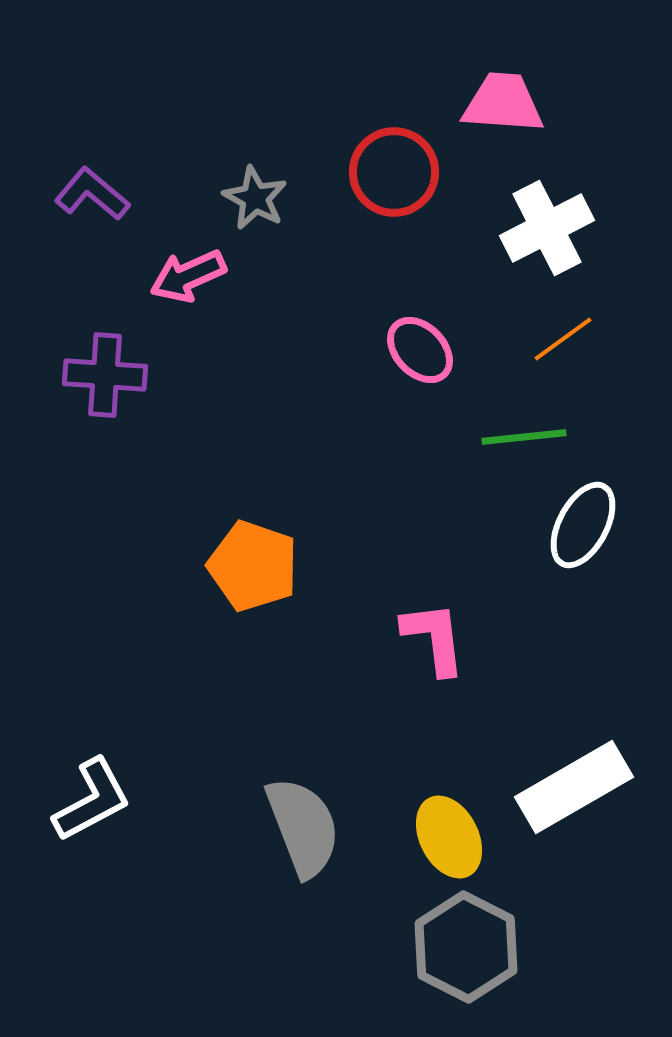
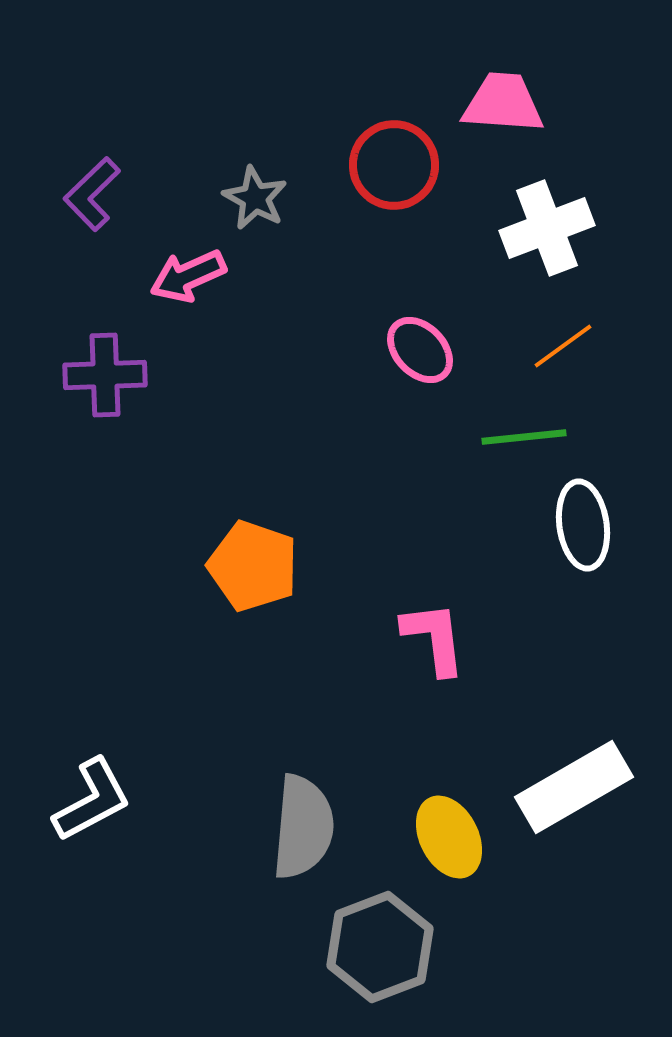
red circle: moved 7 px up
purple L-shape: rotated 84 degrees counterclockwise
white cross: rotated 6 degrees clockwise
orange line: moved 7 px down
purple cross: rotated 6 degrees counterclockwise
white ellipse: rotated 36 degrees counterclockwise
gray semicircle: rotated 26 degrees clockwise
gray hexagon: moved 86 px left; rotated 12 degrees clockwise
